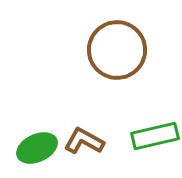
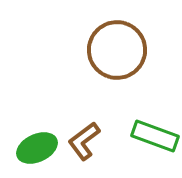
green rectangle: rotated 33 degrees clockwise
brown L-shape: rotated 66 degrees counterclockwise
